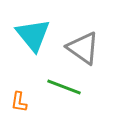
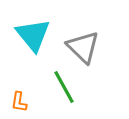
gray triangle: moved 1 px up; rotated 9 degrees clockwise
green line: rotated 40 degrees clockwise
